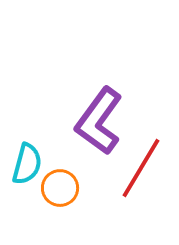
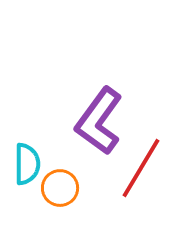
cyan semicircle: rotated 15 degrees counterclockwise
